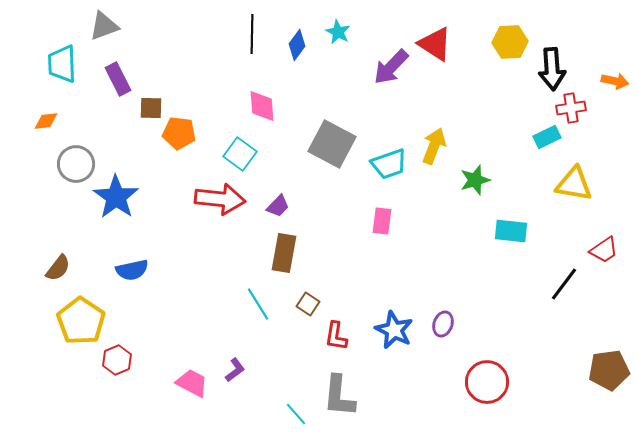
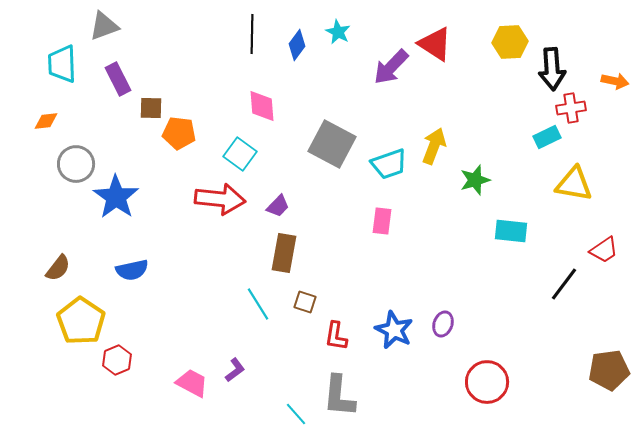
brown square at (308, 304): moved 3 px left, 2 px up; rotated 15 degrees counterclockwise
